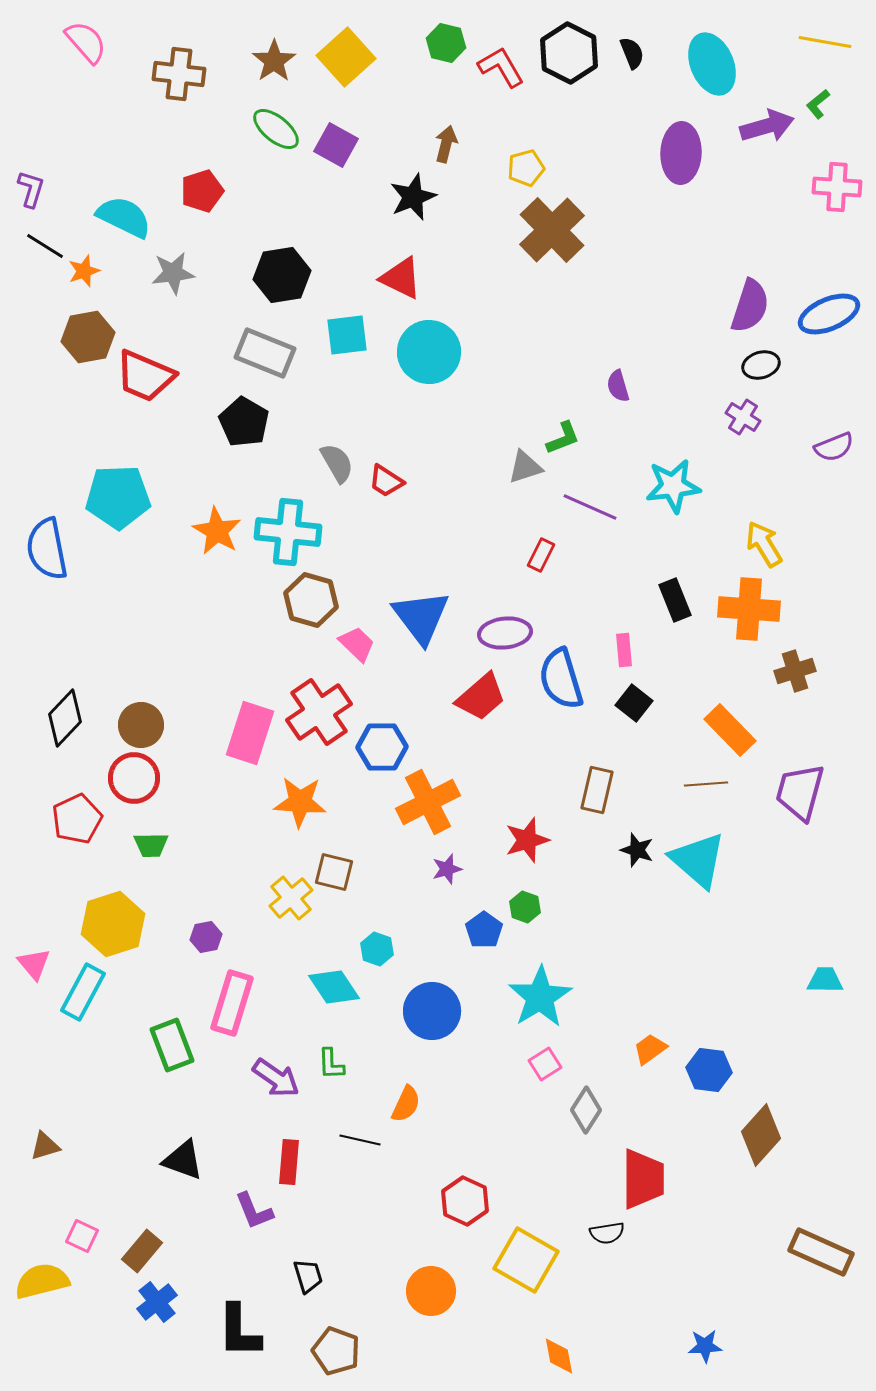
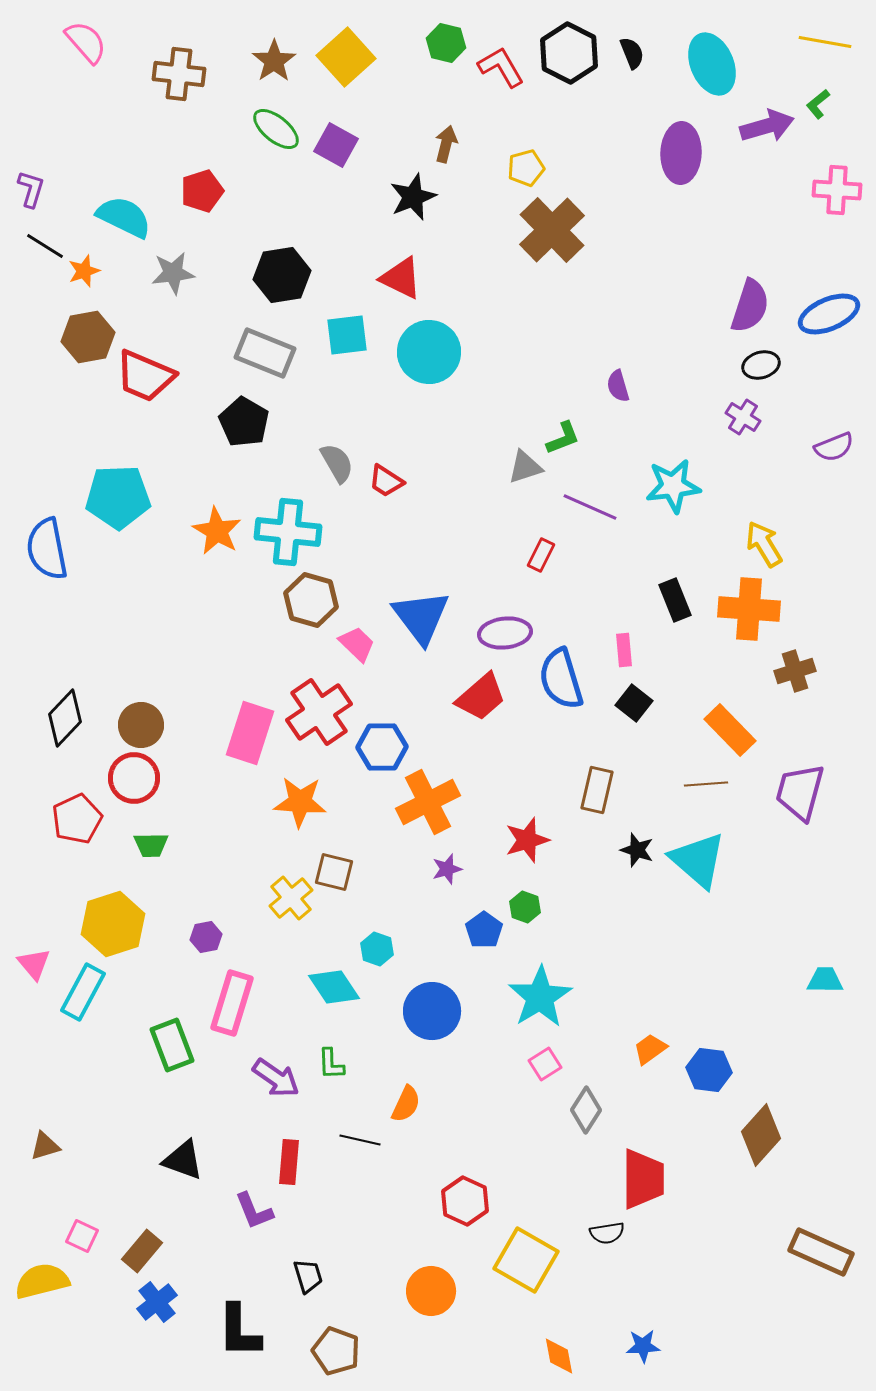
pink cross at (837, 187): moved 3 px down
blue star at (705, 1346): moved 62 px left
